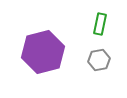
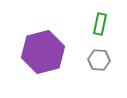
gray hexagon: rotated 15 degrees clockwise
